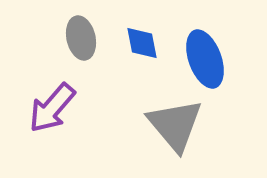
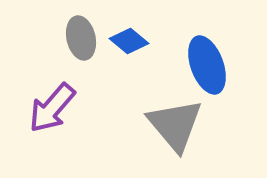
blue diamond: moved 13 px left, 2 px up; rotated 39 degrees counterclockwise
blue ellipse: moved 2 px right, 6 px down
